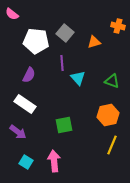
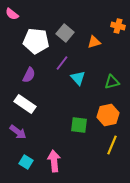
purple line: rotated 42 degrees clockwise
green triangle: moved 1 px down; rotated 35 degrees counterclockwise
green square: moved 15 px right; rotated 18 degrees clockwise
